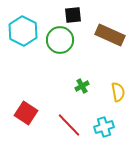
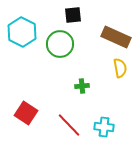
cyan hexagon: moved 1 px left, 1 px down
brown rectangle: moved 6 px right, 2 px down
green circle: moved 4 px down
green cross: rotated 24 degrees clockwise
yellow semicircle: moved 2 px right, 24 px up
cyan cross: rotated 24 degrees clockwise
